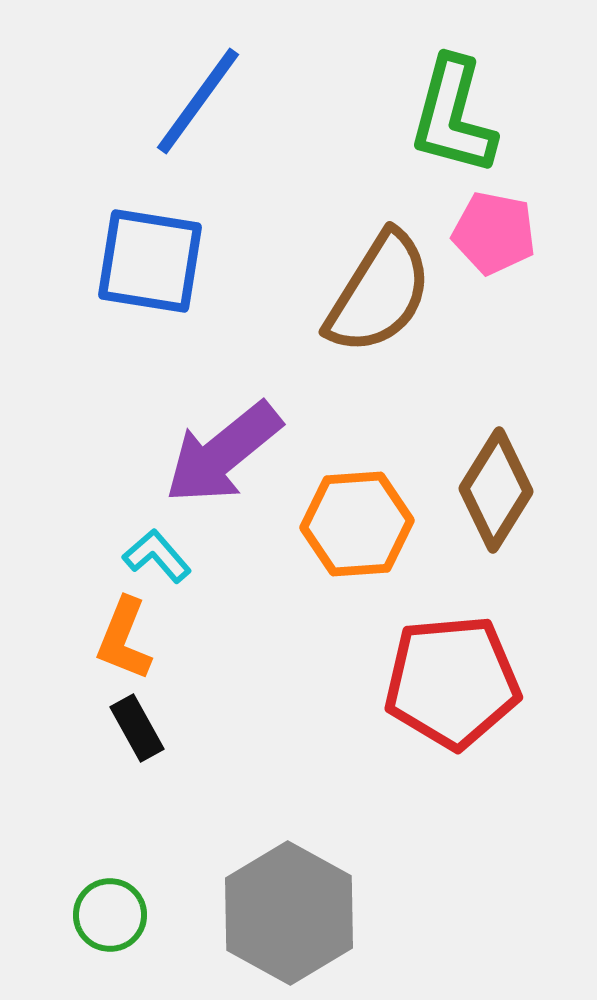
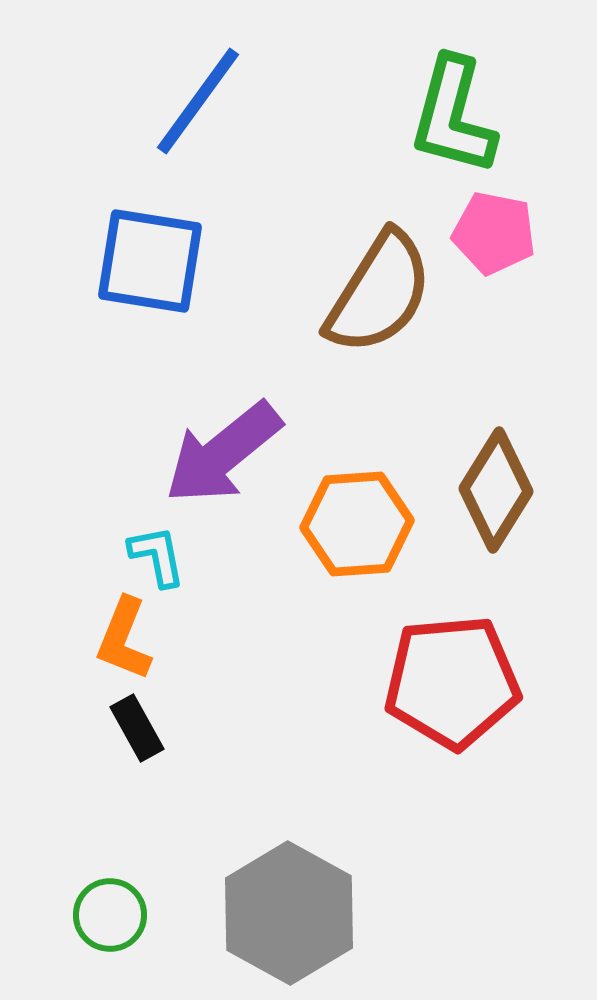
cyan L-shape: rotated 30 degrees clockwise
